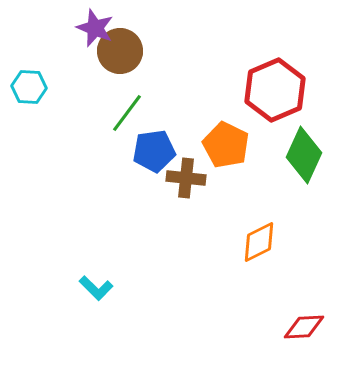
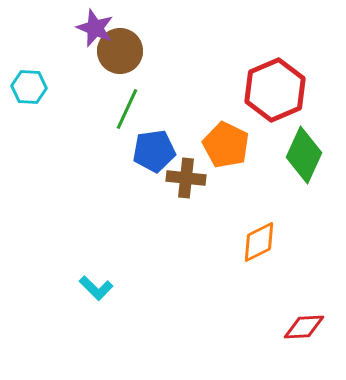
green line: moved 4 px up; rotated 12 degrees counterclockwise
